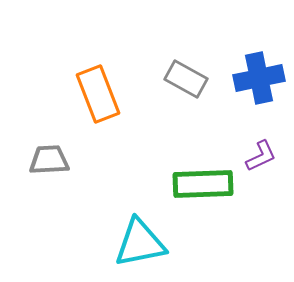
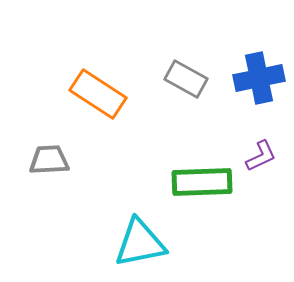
orange rectangle: rotated 36 degrees counterclockwise
green rectangle: moved 1 px left, 2 px up
